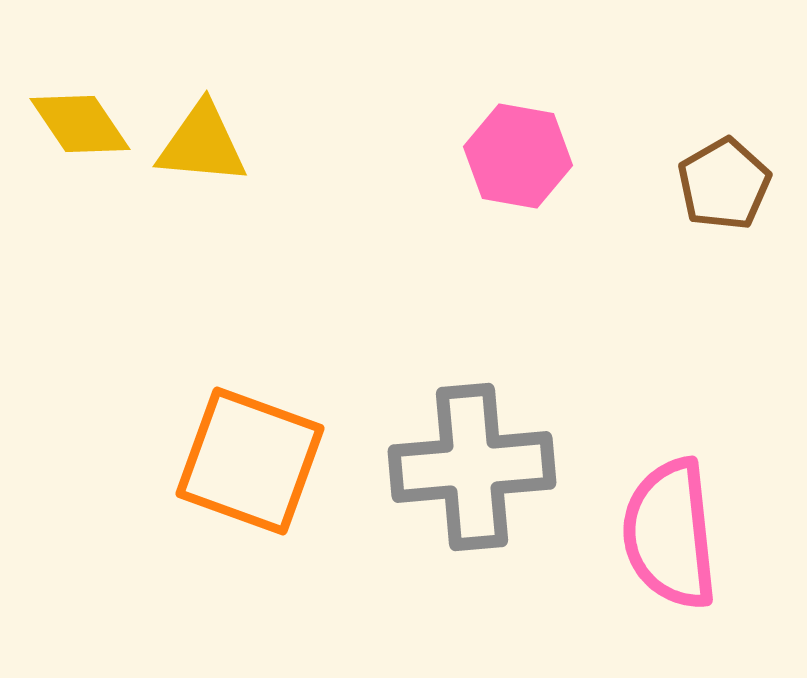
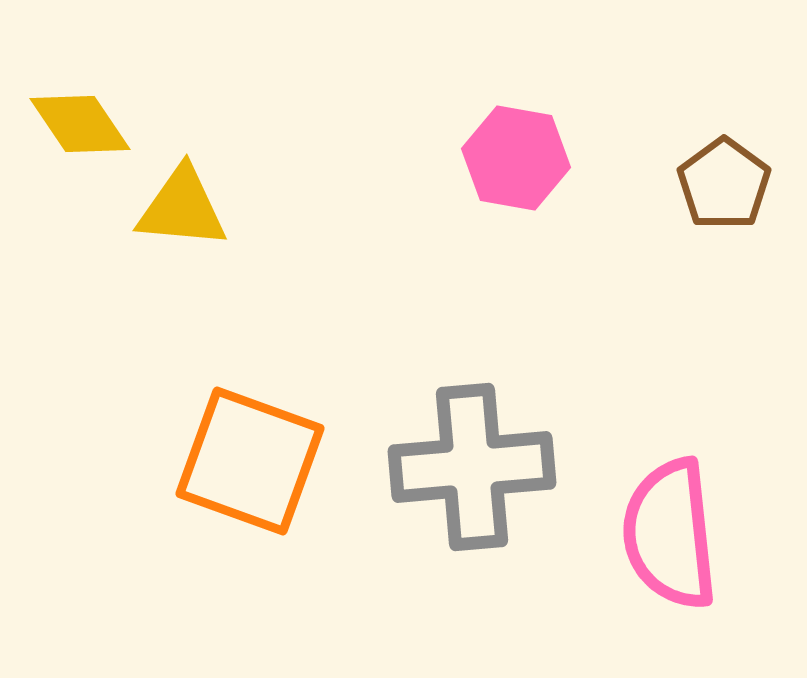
yellow triangle: moved 20 px left, 64 px down
pink hexagon: moved 2 px left, 2 px down
brown pentagon: rotated 6 degrees counterclockwise
